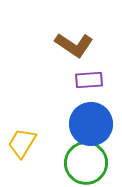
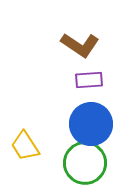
brown L-shape: moved 6 px right
yellow trapezoid: moved 3 px right, 3 px down; rotated 64 degrees counterclockwise
green circle: moved 1 px left
